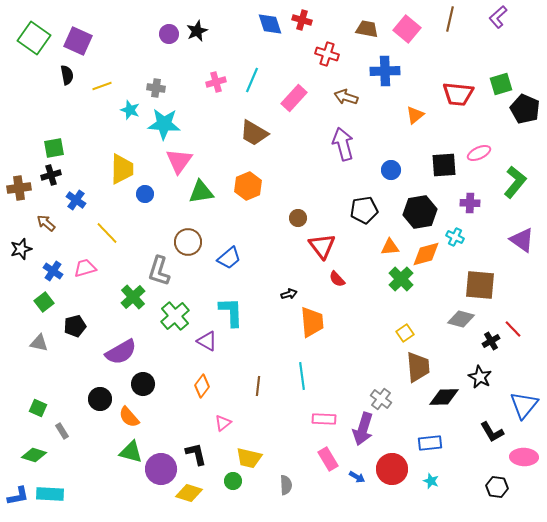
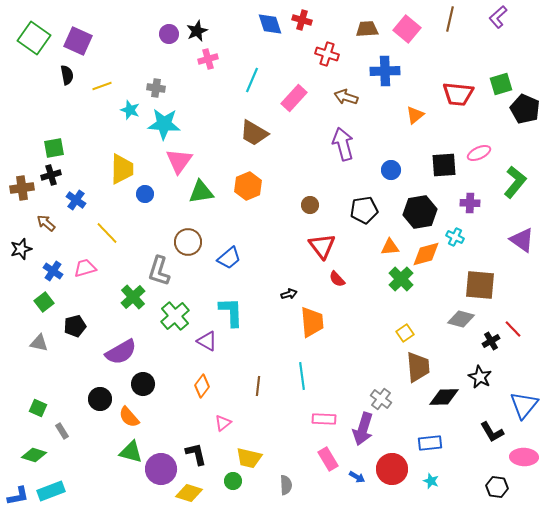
brown trapezoid at (367, 29): rotated 15 degrees counterclockwise
pink cross at (216, 82): moved 8 px left, 23 px up
brown cross at (19, 188): moved 3 px right
brown circle at (298, 218): moved 12 px right, 13 px up
cyan rectangle at (50, 494): moved 1 px right, 3 px up; rotated 24 degrees counterclockwise
